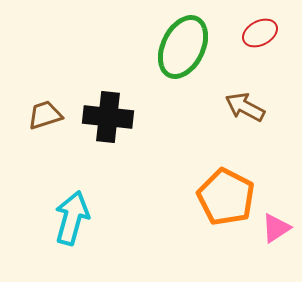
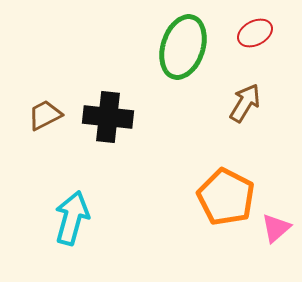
red ellipse: moved 5 px left
green ellipse: rotated 8 degrees counterclockwise
brown arrow: moved 4 px up; rotated 93 degrees clockwise
brown trapezoid: rotated 9 degrees counterclockwise
pink triangle: rotated 8 degrees counterclockwise
